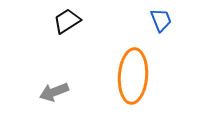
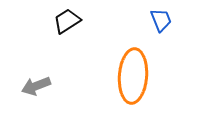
gray arrow: moved 18 px left, 6 px up
